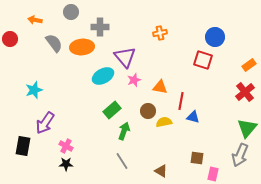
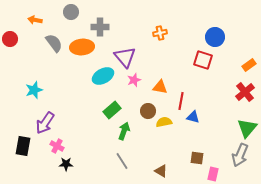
pink cross: moved 9 px left
